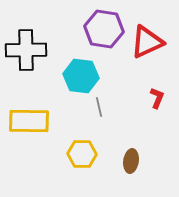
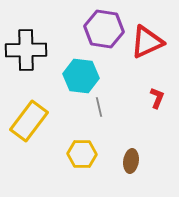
yellow rectangle: rotated 54 degrees counterclockwise
